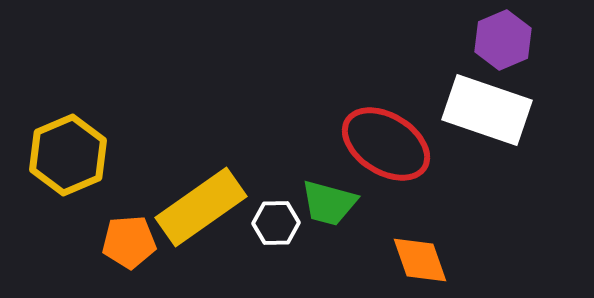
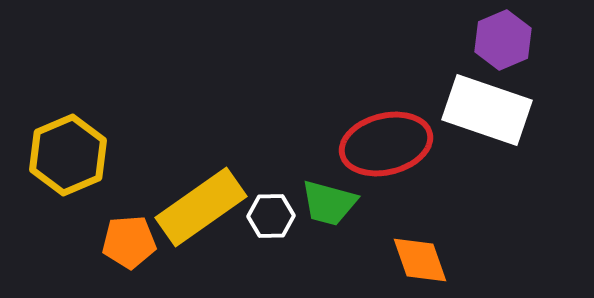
red ellipse: rotated 46 degrees counterclockwise
white hexagon: moved 5 px left, 7 px up
